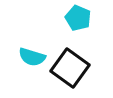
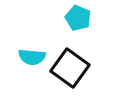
cyan semicircle: rotated 12 degrees counterclockwise
